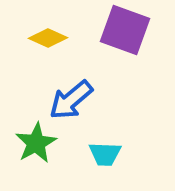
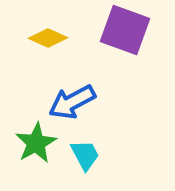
blue arrow: moved 1 px right, 2 px down; rotated 12 degrees clockwise
cyan trapezoid: moved 20 px left, 1 px down; rotated 120 degrees counterclockwise
